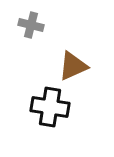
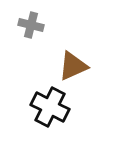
black cross: rotated 18 degrees clockwise
